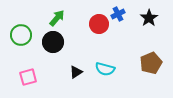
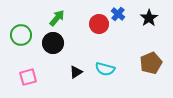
blue cross: rotated 24 degrees counterclockwise
black circle: moved 1 px down
